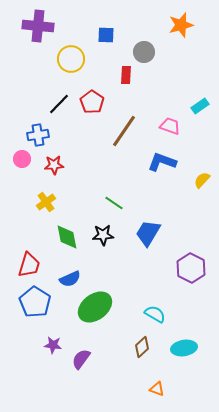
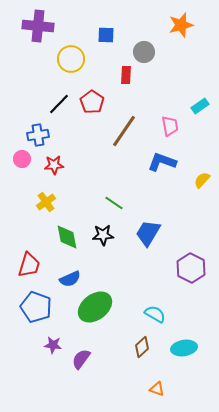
pink trapezoid: rotated 60 degrees clockwise
blue pentagon: moved 1 px right, 5 px down; rotated 12 degrees counterclockwise
